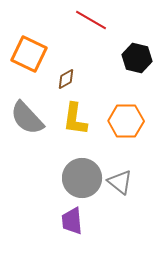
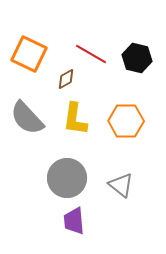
red line: moved 34 px down
gray circle: moved 15 px left
gray triangle: moved 1 px right, 3 px down
purple trapezoid: moved 2 px right
